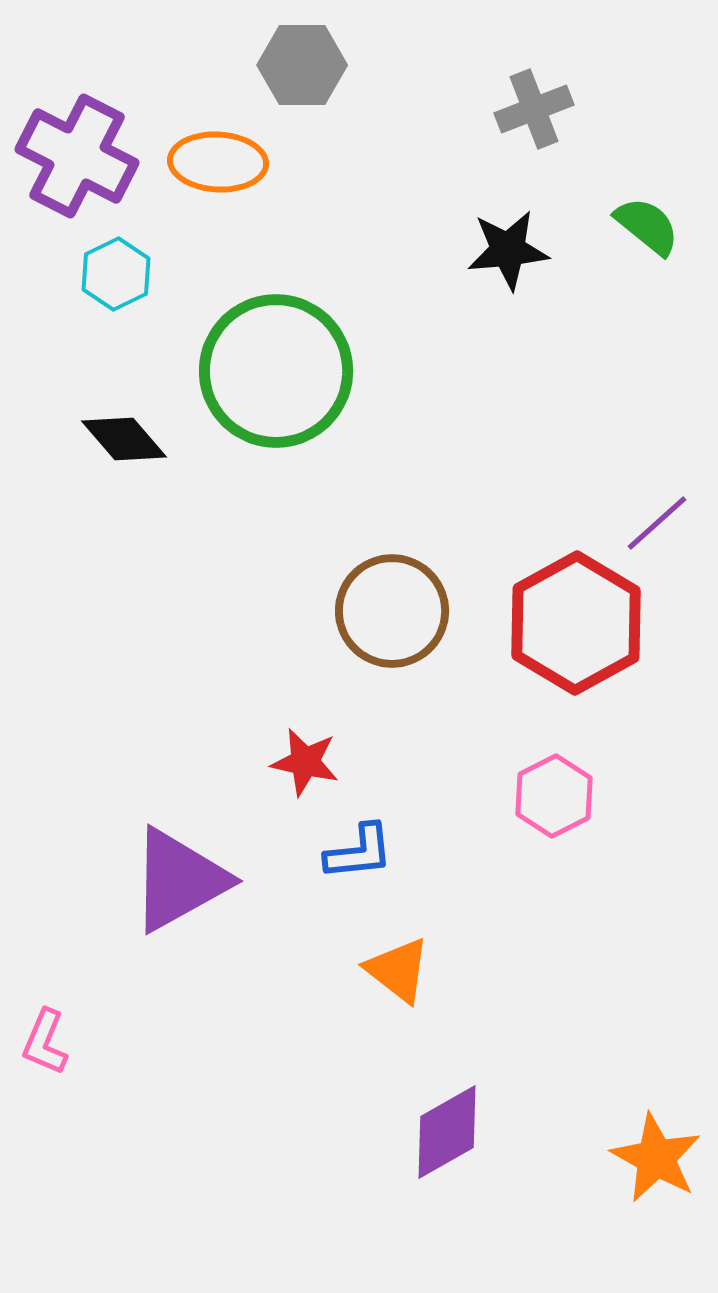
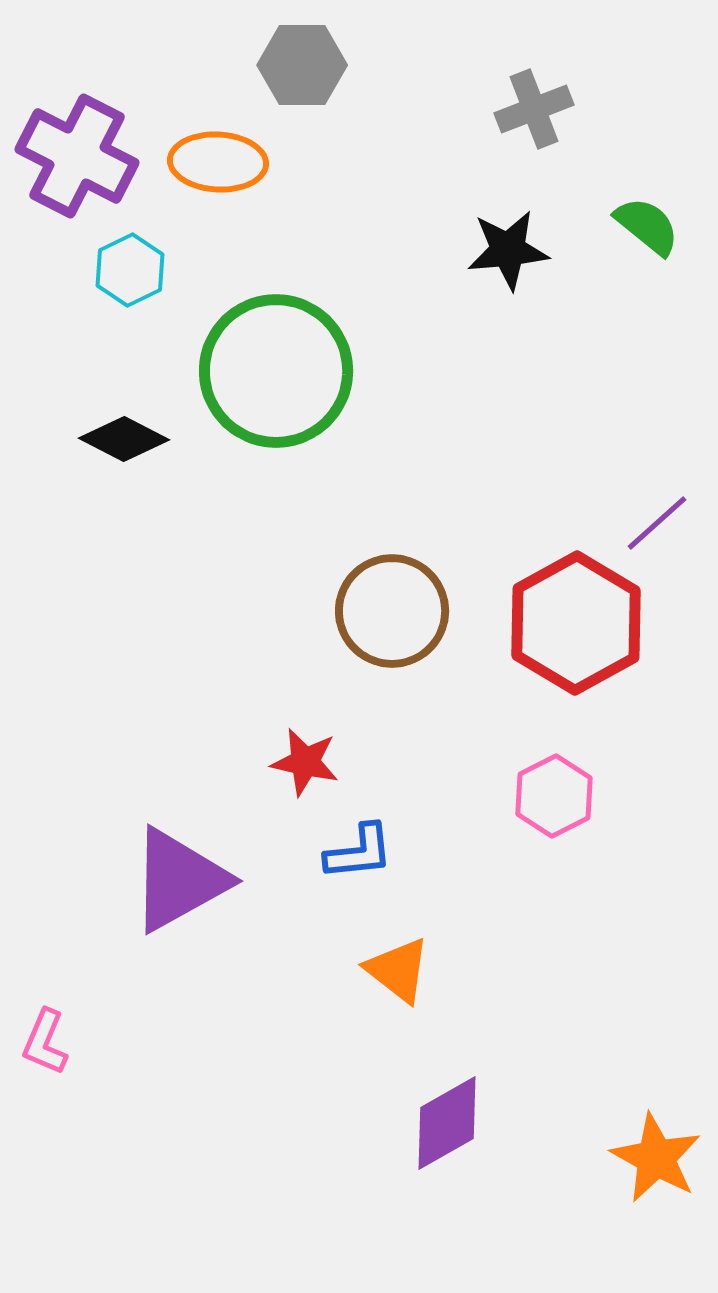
cyan hexagon: moved 14 px right, 4 px up
black diamond: rotated 22 degrees counterclockwise
purple diamond: moved 9 px up
